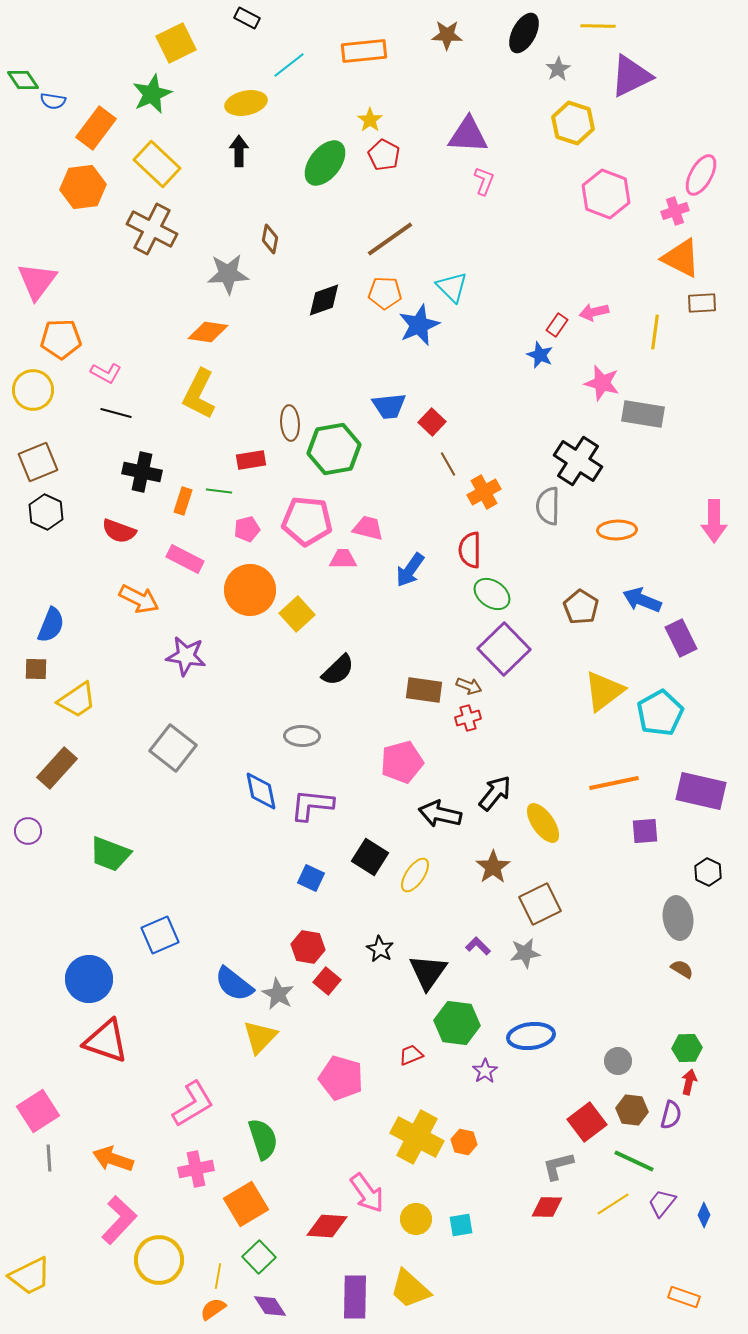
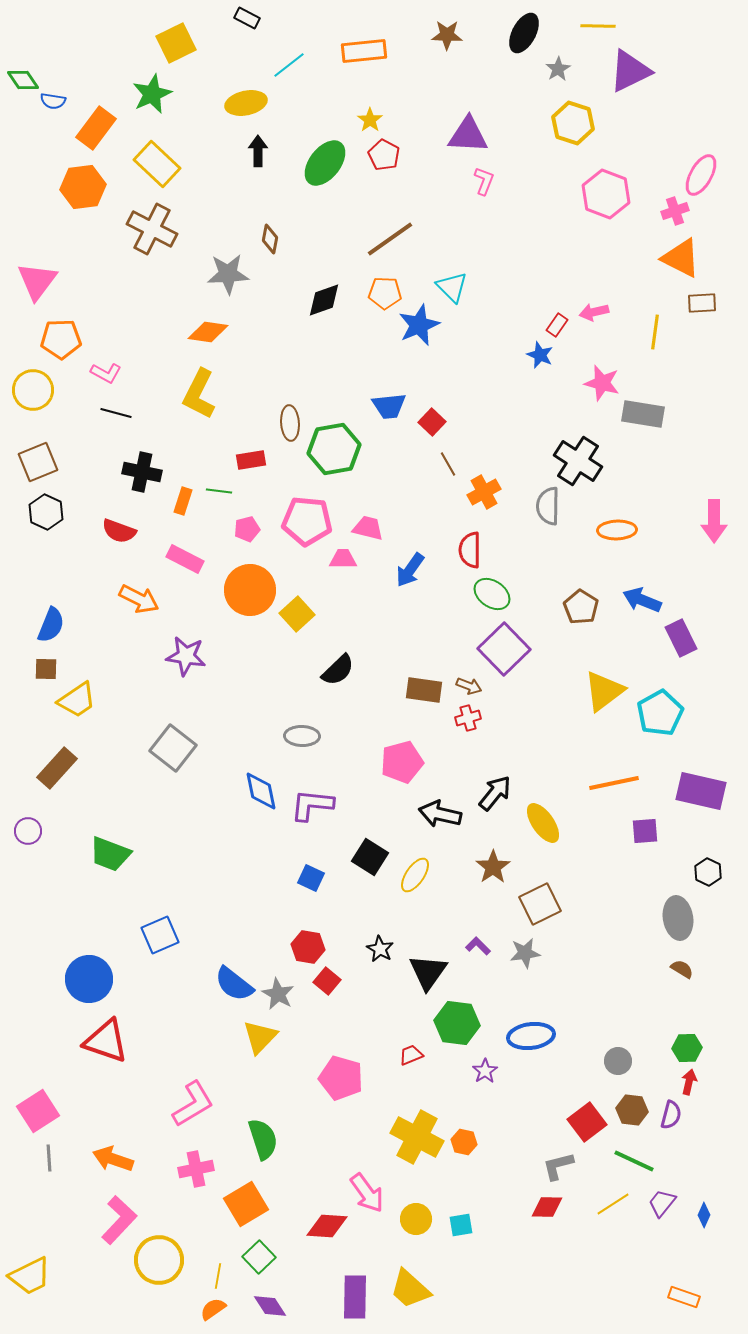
purple triangle at (631, 76): moved 1 px left, 5 px up
black arrow at (239, 151): moved 19 px right
brown square at (36, 669): moved 10 px right
